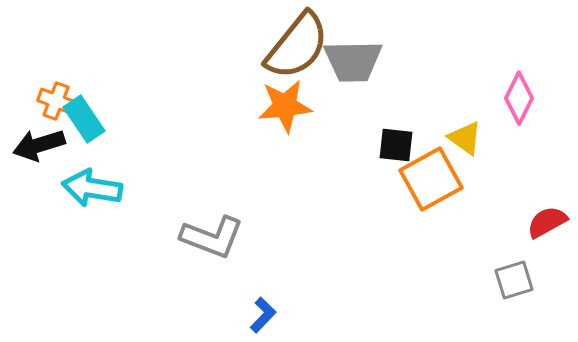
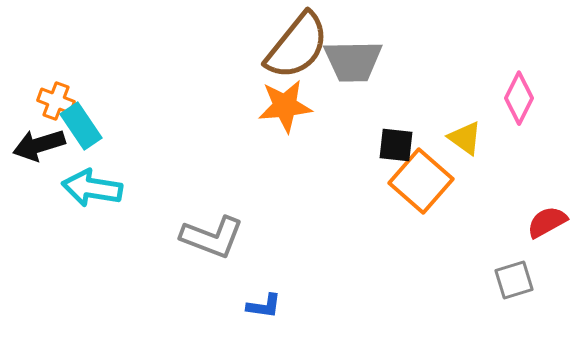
cyan rectangle: moved 3 px left, 7 px down
orange square: moved 10 px left, 2 px down; rotated 20 degrees counterclockwise
blue L-shape: moved 1 px right, 9 px up; rotated 54 degrees clockwise
